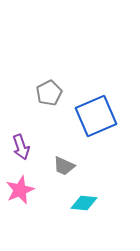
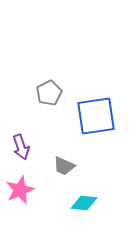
blue square: rotated 15 degrees clockwise
